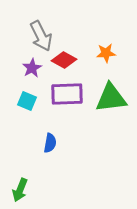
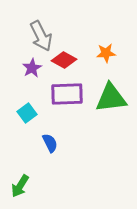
cyan square: moved 12 px down; rotated 30 degrees clockwise
blue semicircle: rotated 36 degrees counterclockwise
green arrow: moved 4 px up; rotated 10 degrees clockwise
